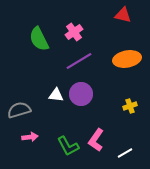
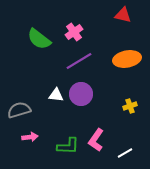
green semicircle: rotated 25 degrees counterclockwise
green L-shape: rotated 60 degrees counterclockwise
